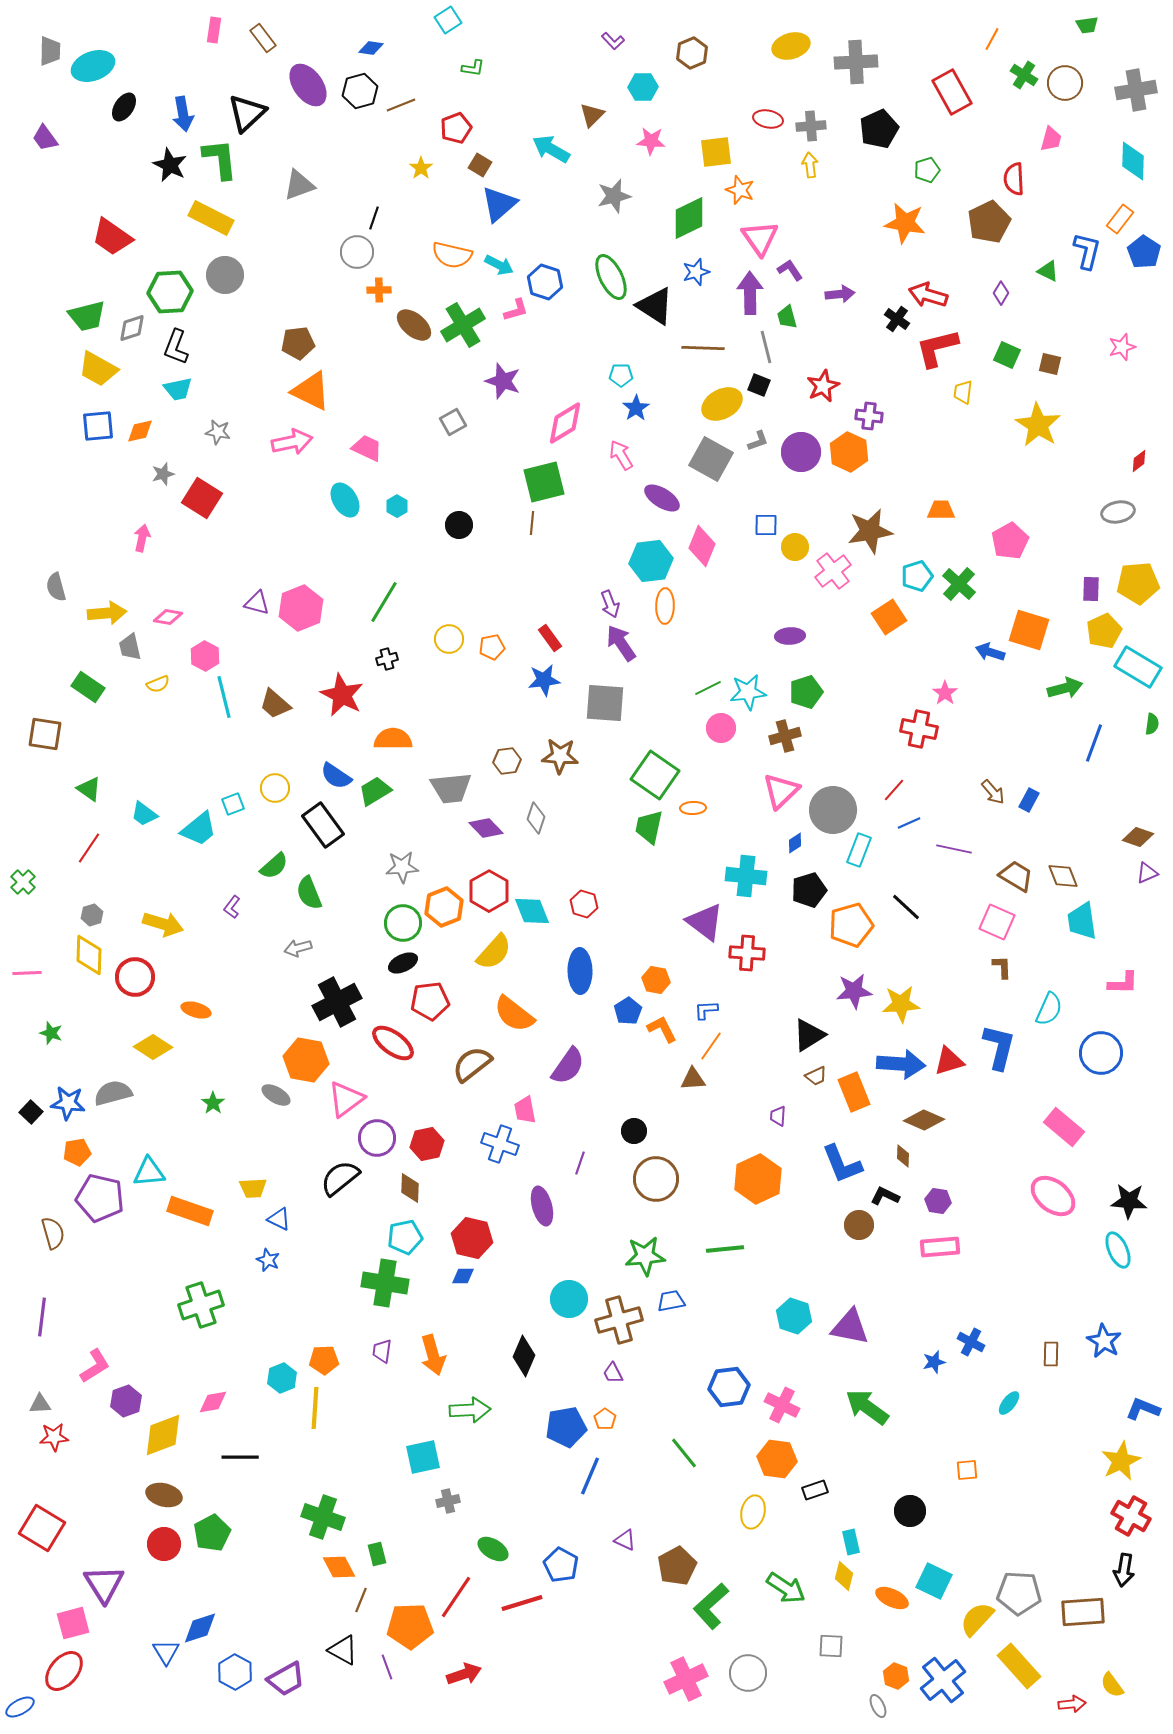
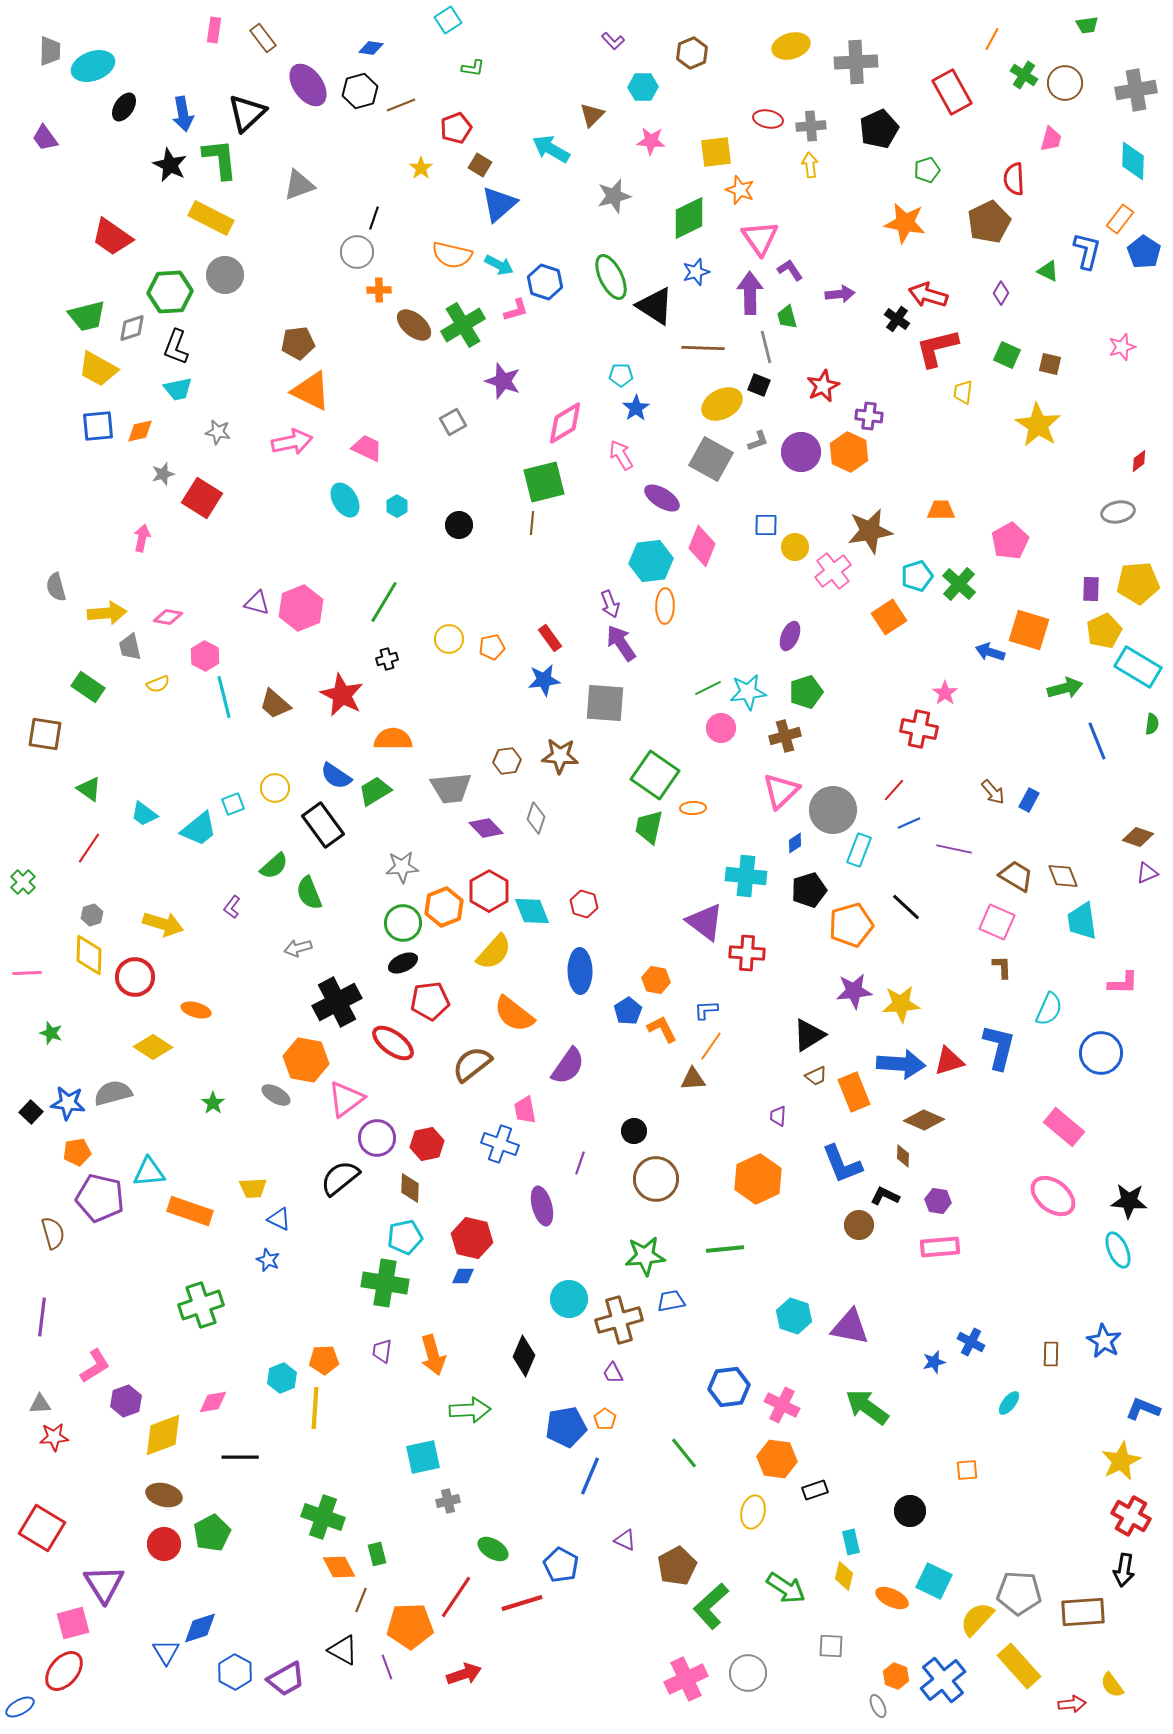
purple ellipse at (790, 636): rotated 64 degrees counterclockwise
blue line at (1094, 743): moved 3 px right, 2 px up; rotated 42 degrees counterclockwise
